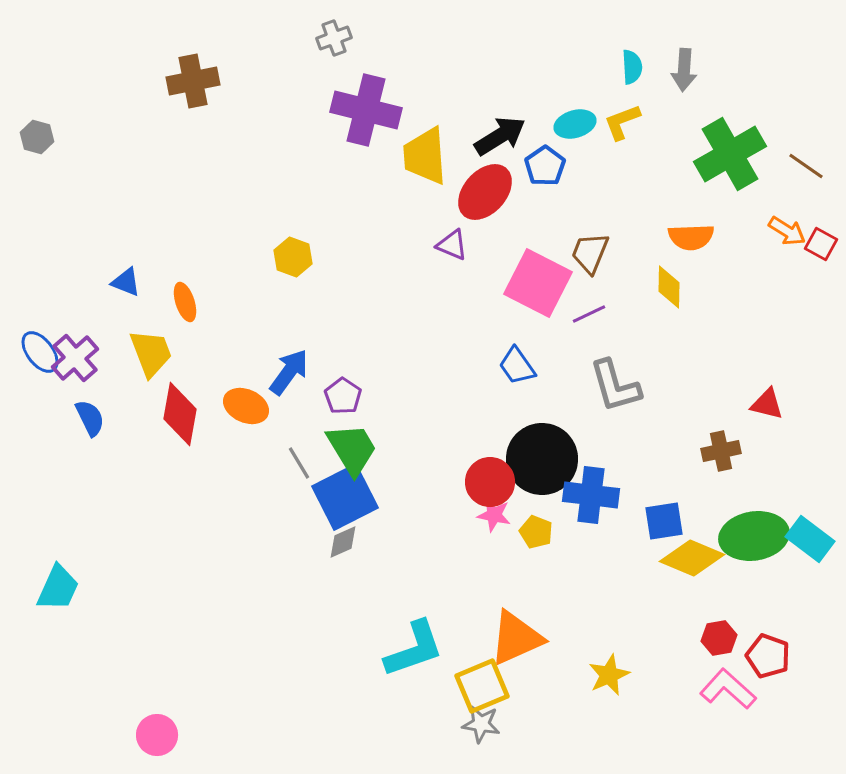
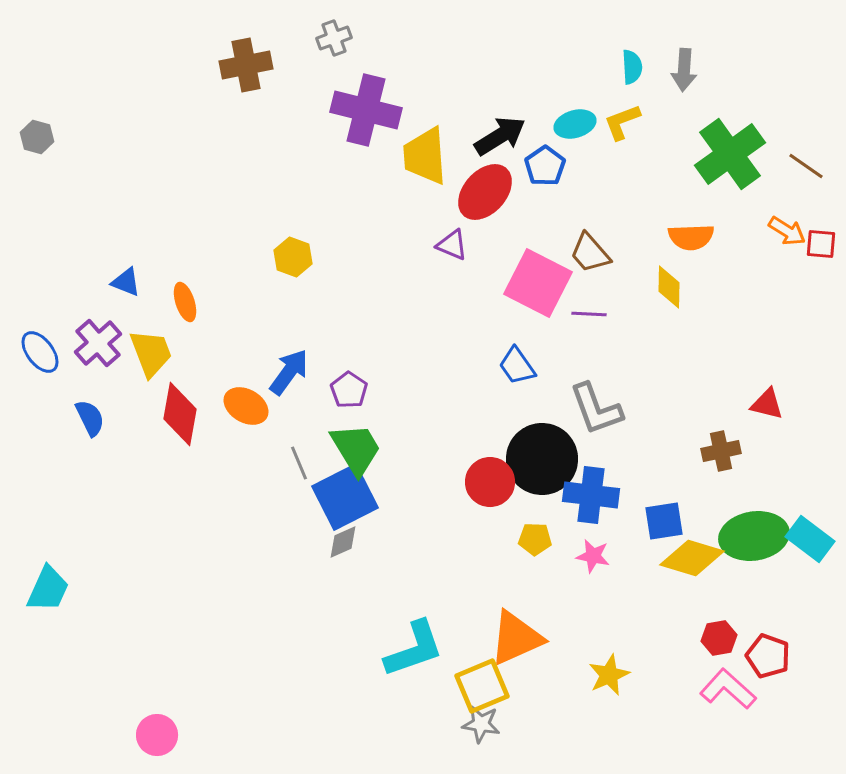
brown cross at (193, 81): moved 53 px right, 16 px up
green cross at (730, 154): rotated 6 degrees counterclockwise
red square at (821, 244): rotated 24 degrees counterclockwise
brown trapezoid at (590, 253): rotated 63 degrees counterclockwise
purple line at (589, 314): rotated 28 degrees clockwise
purple cross at (75, 358): moved 23 px right, 15 px up
gray L-shape at (615, 386): moved 19 px left, 23 px down; rotated 4 degrees counterclockwise
purple pentagon at (343, 396): moved 6 px right, 6 px up
orange ellipse at (246, 406): rotated 6 degrees clockwise
green trapezoid at (352, 449): moved 4 px right
gray line at (299, 463): rotated 8 degrees clockwise
pink star at (494, 515): moved 99 px right, 41 px down
yellow pentagon at (536, 532): moved 1 px left, 7 px down; rotated 20 degrees counterclockwise
yellow diamond at (692, 558): rotated 6 degrees counterclockwise
cyan trapezoid at (58, 588): moved 10 px left, 1 px down
